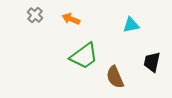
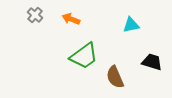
black trapezoid: rotated 95 degrees clockwise
